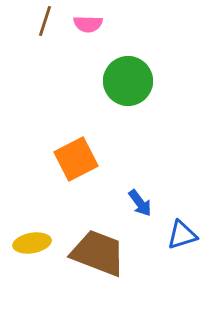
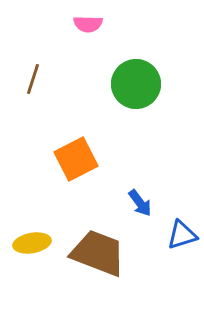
brown line: moved 12 px left, 58 px down
green circle: moved 8 px right, 3 px down
